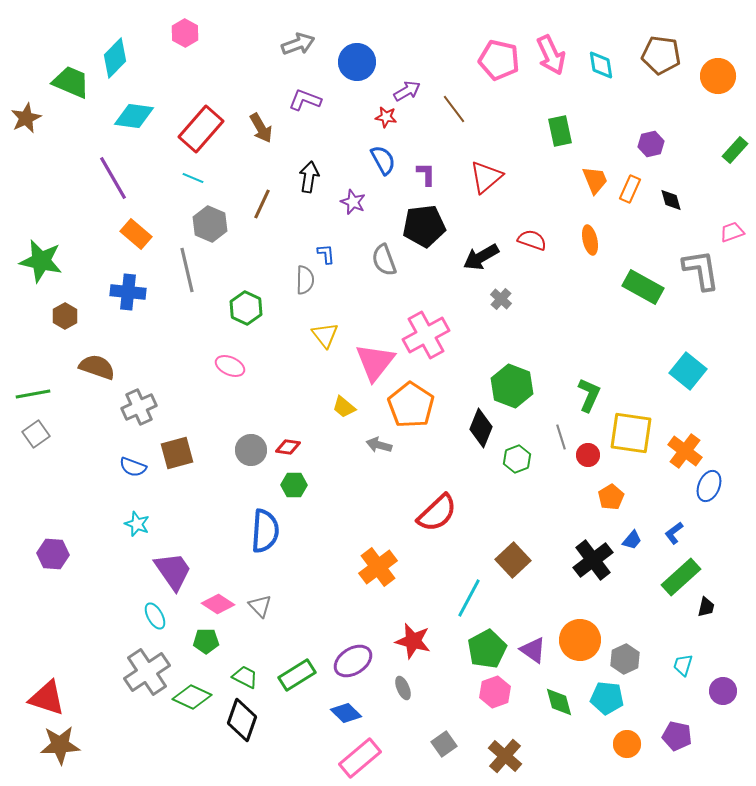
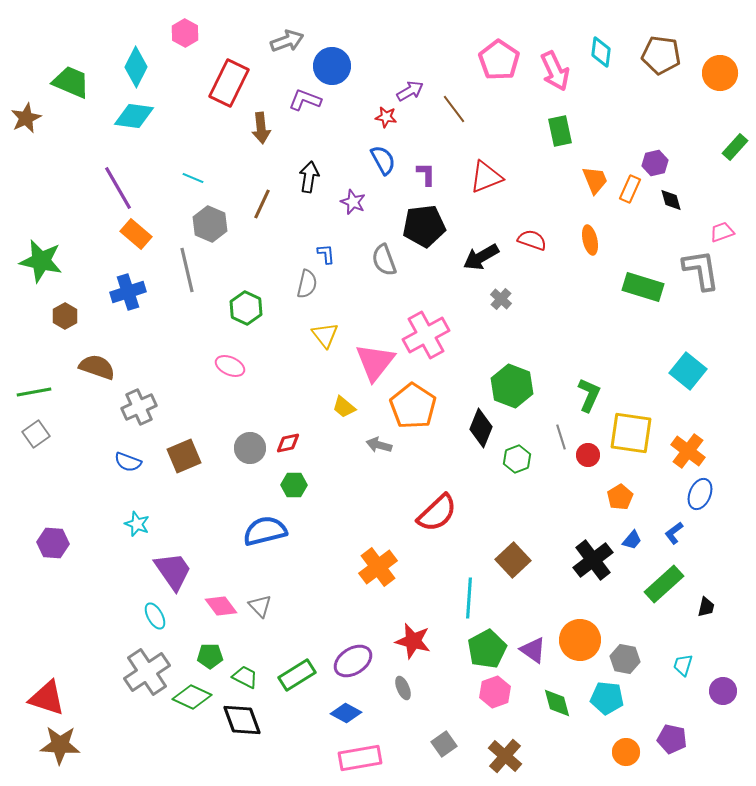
gray arrow at (298, 44): moved 11 px left, 3 px up
pink arrow at (551, 55): moved 4 px right, 16 px down
cyan diamond at (115, 58): moved 21 px right, 9 px down; rotated 18 degrees counterclockwise
pink pentagon at (499, 60): rotated 21 degrees clockwise
blue circle at (357, 62): moved 25 px left, 4 px down
cyan diamond at (601, 65): moved 13 px up; rotated 16 degrees clockwise
orange circle at (718, 76): moved 2 px right, 3 px up
purple arrow at (407, 91): moved 3 px right
brown arrow at (261, 128): rotated 24 degrees clockwise
red rectangle at (201, 129): moved 28 px right, 46 px up; rotated 15 degrees counterclockwise
purple hexagon at (651, 144): moved 4 px right, 19 px down
green rectangle at (735, 150): moved 3 px up
red triangle at (486, 177): rotated 18 degrees clockwise
purple line at (113, 178): moved 5 px right, 10 px down
pink trapezoid at (732, 232): moved 10 px left
gray semicircle at (305, 280): moved 2 px right, 4 px down; rotated 12 degrees clockwise
green rectangle at (643, 287): rotated 12 degrees counterclockwise
blue cross at (128, 292): rotated 24 degrees counterclockwise
green line at (33, 394): moved 1 px right, 2 px up
orange pentagon at (411, 405): moved 2 px right, 1 px down
red diamond at (288, 447): moved 4 px up; rotated 20 degrees counterclockwise
gray circle at (251, 450): moved 1 px left, 2 px up
orange cross at (685, 451): moved 3 px right
brown square at (177, 453): moved 7 px right, 3 px down; rotated 8 degrees counterclockwise
blue semicircle at (133, 467): moved 5 px left, 5 px up
blue ellipse at (709, 486): moved 9 px left, 8 px down
orange pentagon at (611, 497): moved 9 px right
blue semicircle at (265, 531): rotated 108 degrees counterclockwise
purple hexagon at (53, 554): moved 11 px up
green rectangle at (681, 577): moved 17 px left, 7 px down
cyan line at (469, 598): rotated 24 degrees counterclockwise
pink diamond at (218, 604): moved 3 px right, 2 px down; rotated 20 degrees clockwise
green pentagon at (206, 641): moved 4 px right, 15 px down
gray hexagon at (625, 659): rotated 24 degrees counterclockwise
green diamond at (559, 702): moved 2 px left, 1 px down
blue diamond at (346, 713): rotated 16 degrees counterclockwise
black diamond at (242, 720): rotated 39 degrees counterclockwise
purple pentagon at (677, 736): moved 5 px left, 3 px down
orange circle at (627, 744): moved 1 px left, 8 px down
brown star at (60, 745): rotated 6 degrees clockwise
pink rectangle at (360, 758): rotated 30 degrees clockwise
